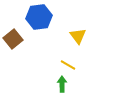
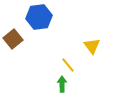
yellow triangle: moved 14 px right, 10 px down
yellow line: rotated 21 degrees clockwise
